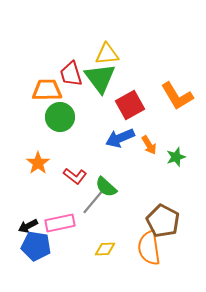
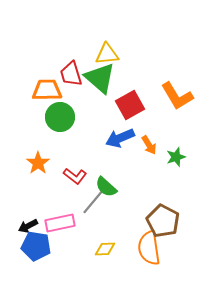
green triangle: rotated 12 degrees counterclockwise
